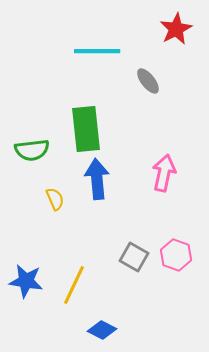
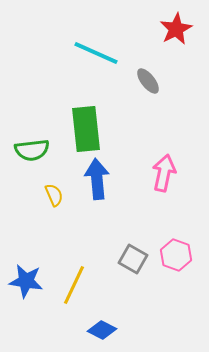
cyan line: moved 1 px left, 2 px down; rotated 24 degrees clockwise
yellow semicircle: moved 1 px left, 4 px up
gray square: moved 1 px left, 2 px down
